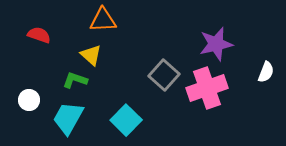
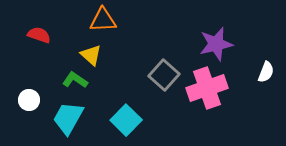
green L-shape: rotated 15 degrees clockwise
